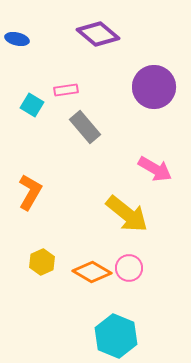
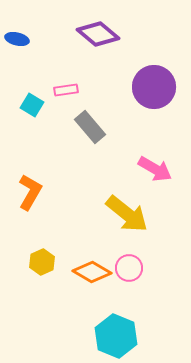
gray rectangle: moved 5 px right
